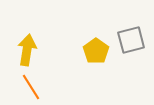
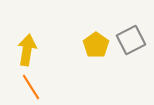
gray square: rotated 12 degrees counterclockwise
yellow pentagon: moved 6 px up
